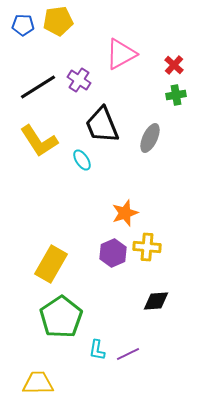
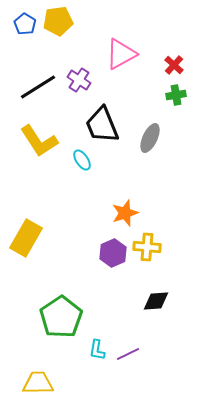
blue pentagon: moved 2 px right, 1 px up; rotated 30 degrees clockwise
yellow rectangle: moved 25 px left, 26 px up
